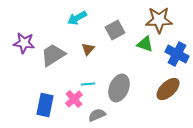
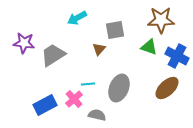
brown star: moved 2 px right
gray square: rotated 18 degrees clockwise
green triangle: moved 4 px right, 3 px down
brown triangle: moved 11 px right
blue cross: moved 2 px down
brown ellipse: moved 1 px left, 1 px up
blue rectangle: rotated 50 degrees clockwise
gray semicircle: rotated 36 degrees clockwise
